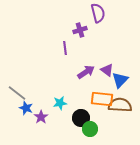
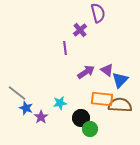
purple cross: rotated 24 degrees counterclockwise
